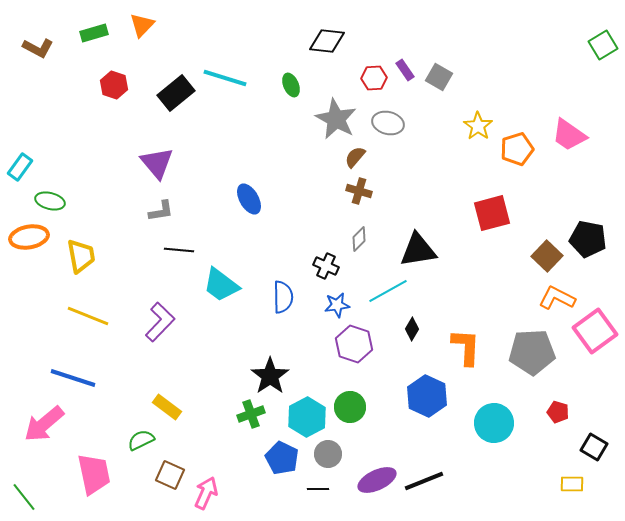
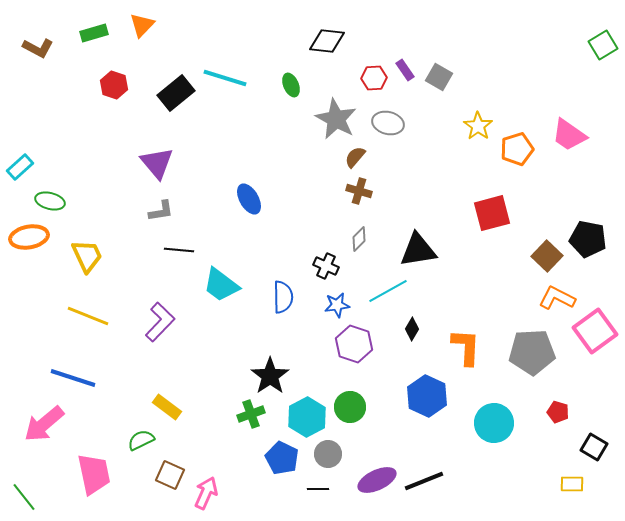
cyan rectangle at (20, 167): rotated 12 degrees clockwise
yellow trapezoid at (81, 256): moved 6 px right; rotated 15 degrees counterclockwise
